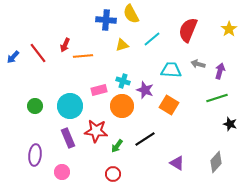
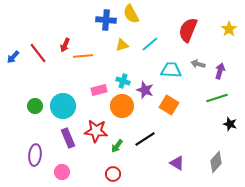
cyan line: moved 2 px left, 5 px down
cyan circle: moved 7 px left
